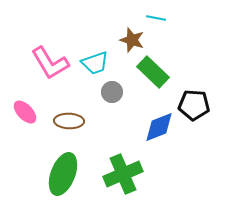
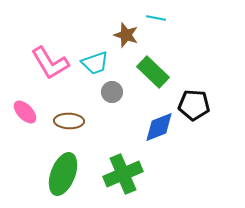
brown star: moved 6 px left, 5 px up
